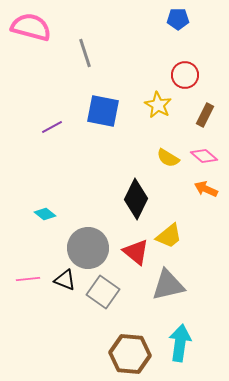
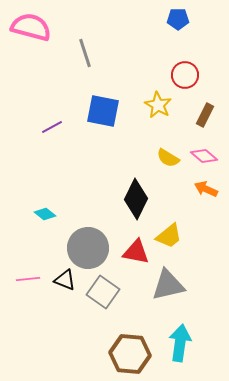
red triangle: rotated 28 degrees counterclockwise
